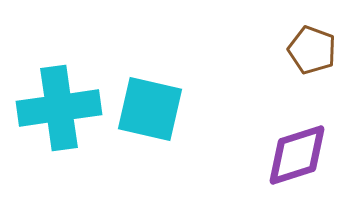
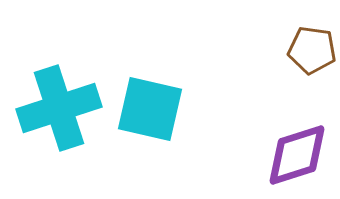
brown pentagon: rotated 12 degrees counterclockwise
cyan cross: rotated 10 degrees counterclockwise
